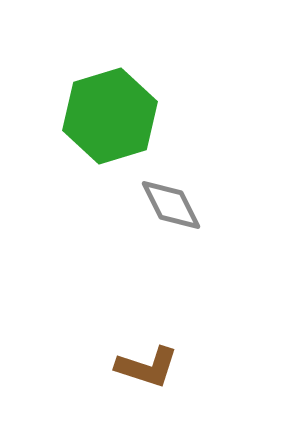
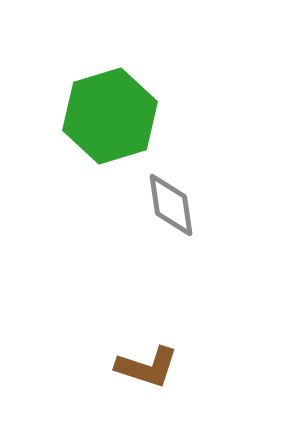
gray diamond: rotated 18 degrees clockwise
